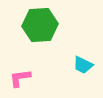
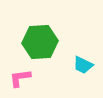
green hexagon: moved 17 px down
